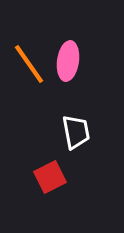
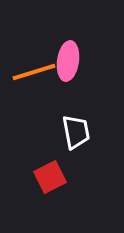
orange line: moved 5 px right, 8 px down; rotated 72 degrees counterclockwise
